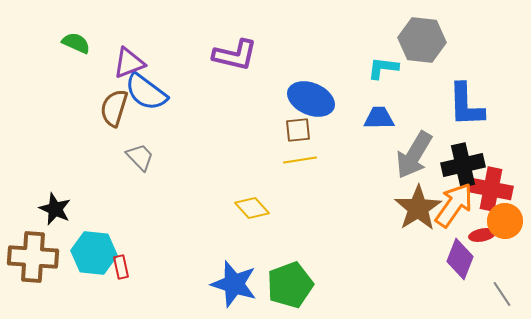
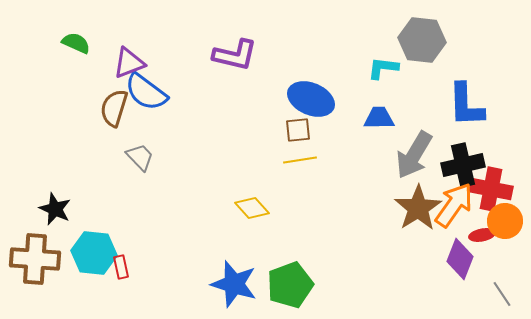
brown cross: moved 2 px right, 2 px down
